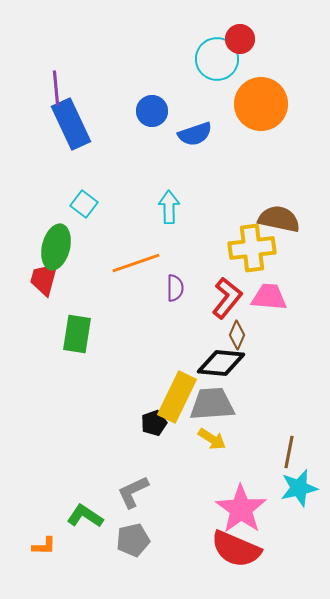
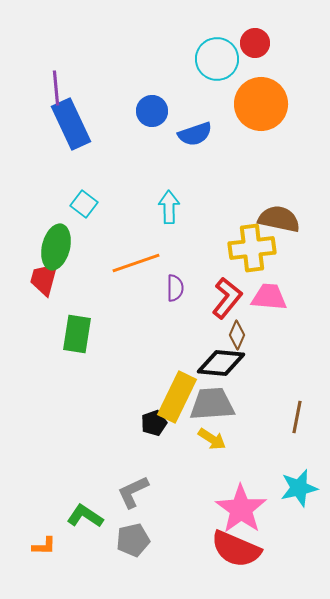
red circle: moved 15 px right, 4 px down
brown line: moved 8 px right, 35 px up
